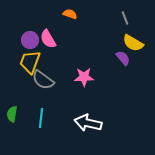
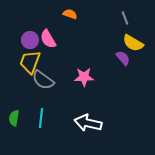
green semicircle: moved 2 px right, 4 px down
